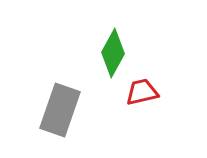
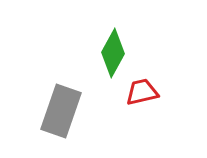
gray rectangle: moved 1 px right, 1 px down
